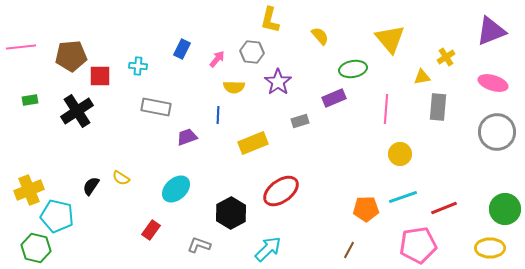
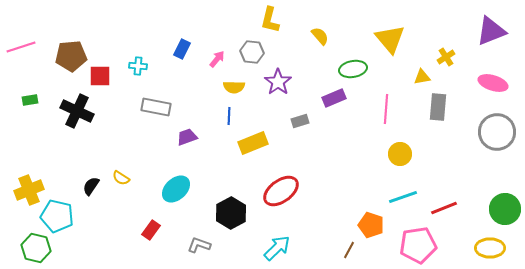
pink line at (21, 47): rotated 12 degrees counterclockwise
black cross at (77, 111): rotated 32 degrees counterclockwise
blue line at (218, 115): moved 11 px right, 1 px down
orange pentagon at (366, 209): moved 5 px right, 16 px down; rotated 20 degrees clockwise
cyan arrow at (268, 249): moved 9 px right, 1 px up
